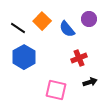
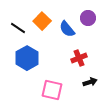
purple circle: moved 1 px left, 1 px up
blue hexagon: moved 3 px right, 1 px down
pink square: moved 4 px left
